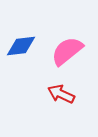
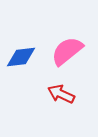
blue diamond: moved 11 px down
